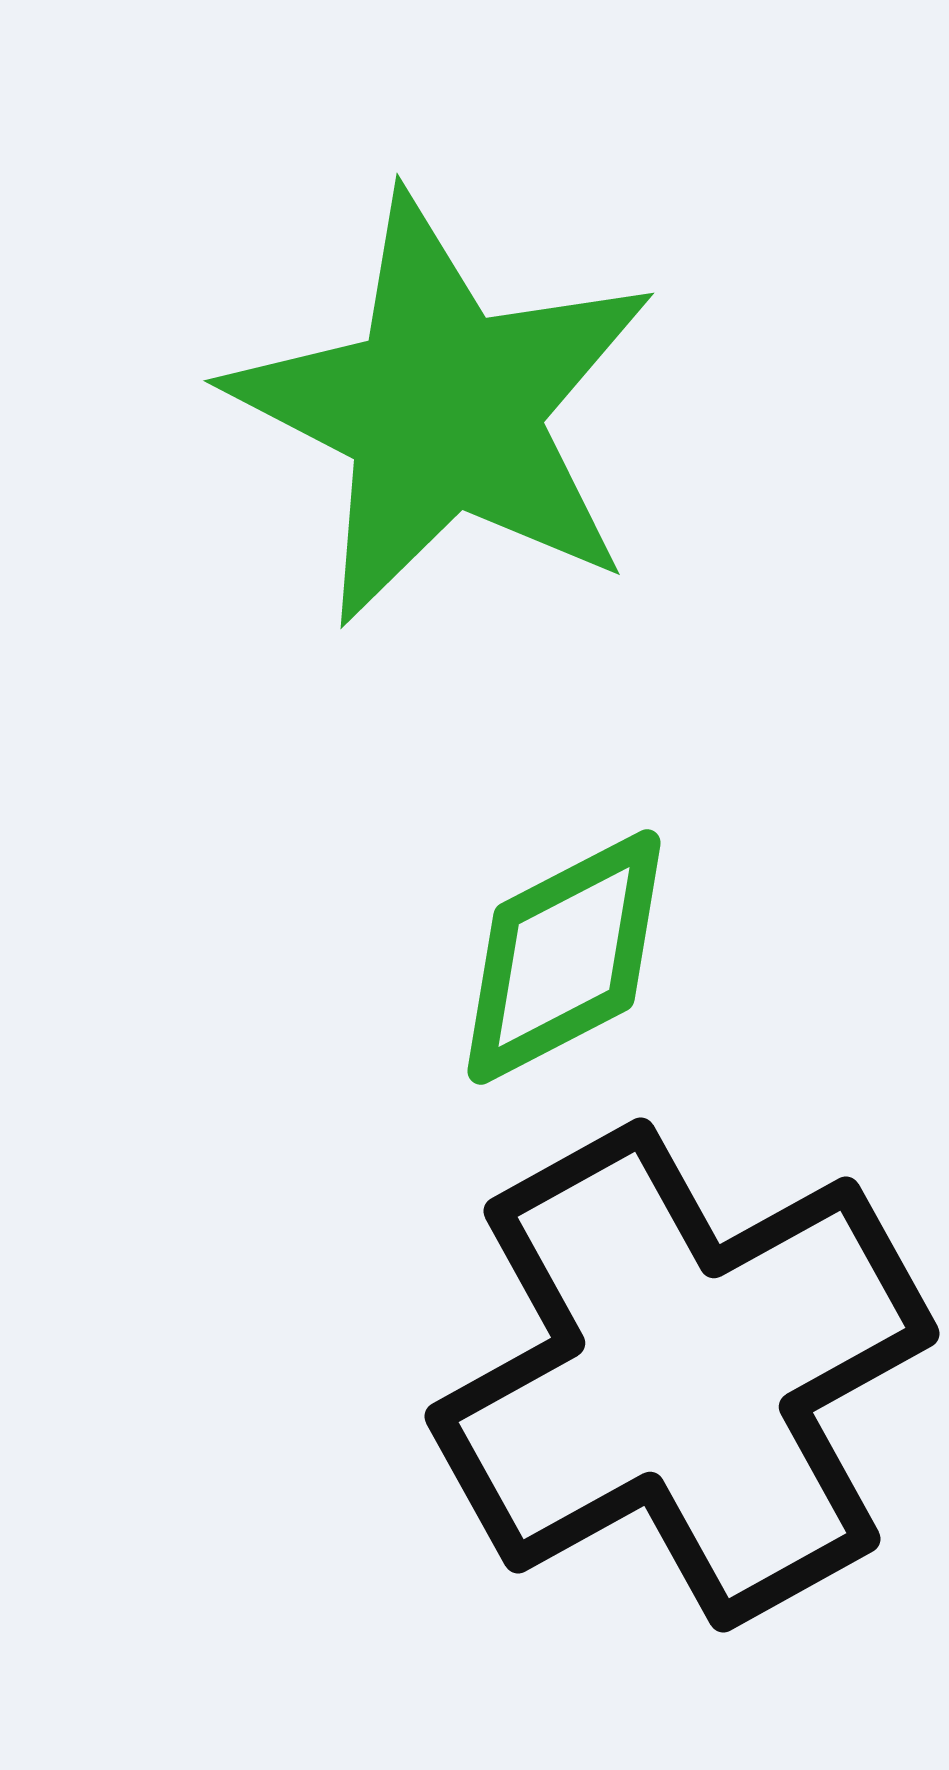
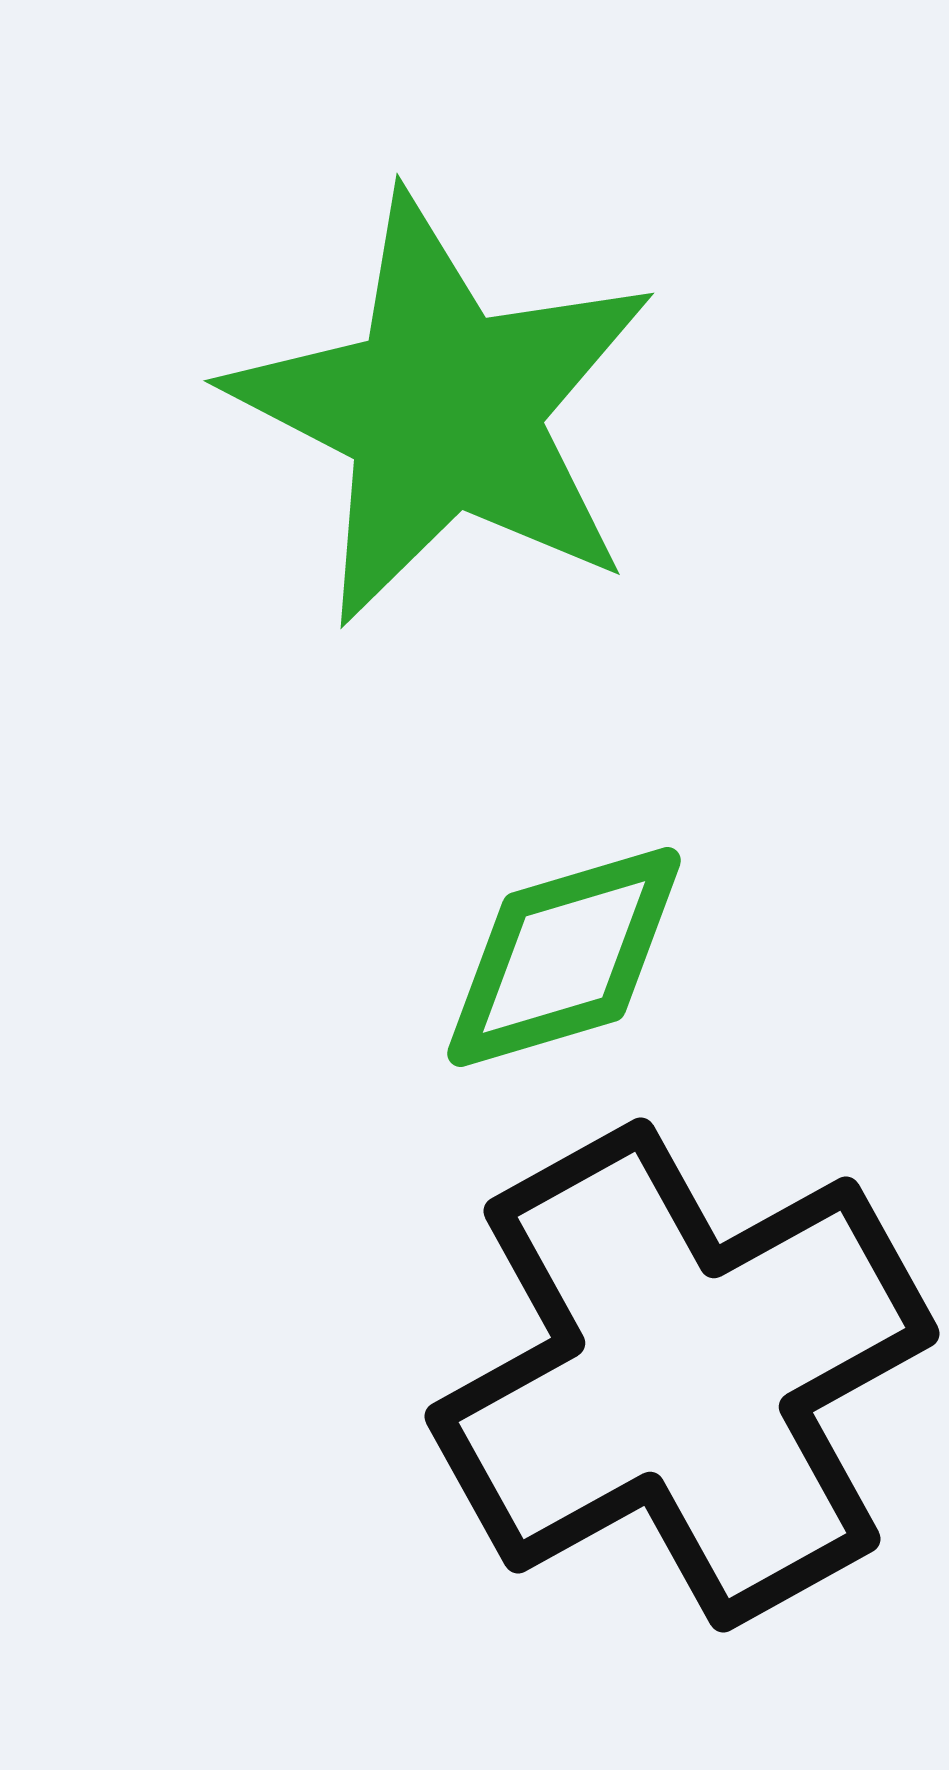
green diamond: rotated 11 degrees clockwise
